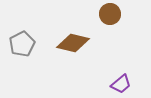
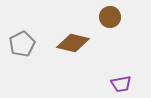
brown circle: moved 3 px down
purple trapezoid: rotated 30 degrees clockwise
